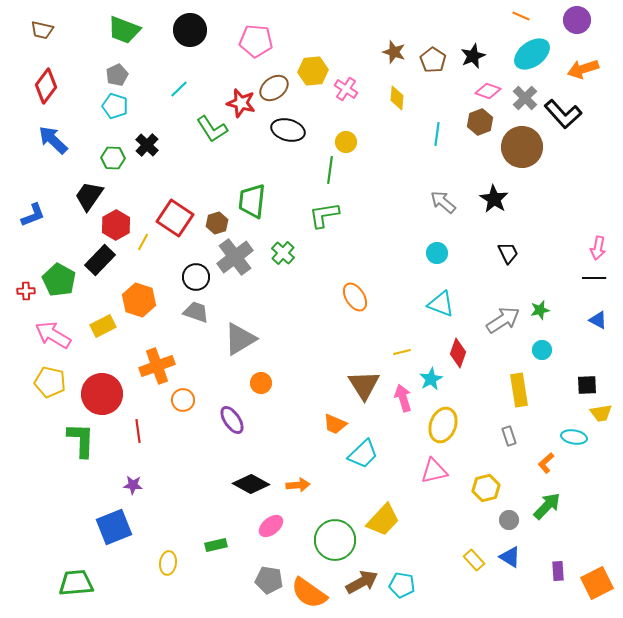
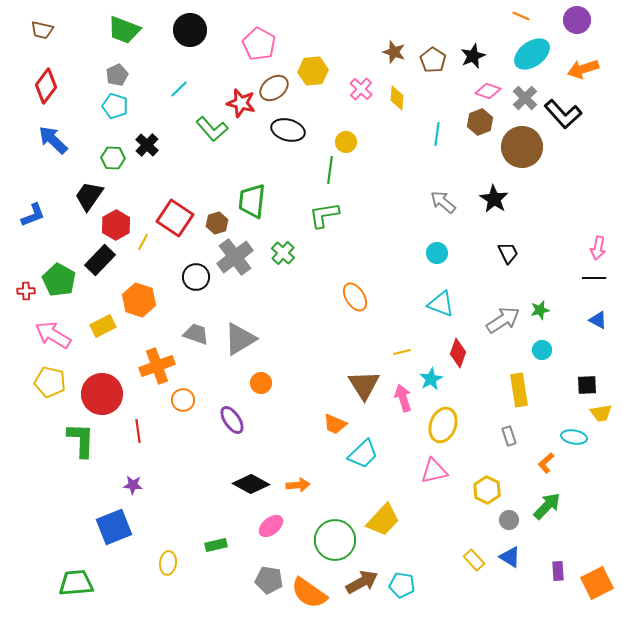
pink pentagon at (256, 41): moved 3 px right, 3 px down; rotated 24 degrees clockwise
pink cross at (346, 89): moved 15 px right; rotated 10 degrees clockwise
green L-shape at (212, 129): rotated 8 degrees counterclockwise
gray trapezoid at (196, 312): moved 22 px down
yellow hexagon at (486, 488): moved 1 px right, 2 px down; rotated 20 degrees counterclockwise
